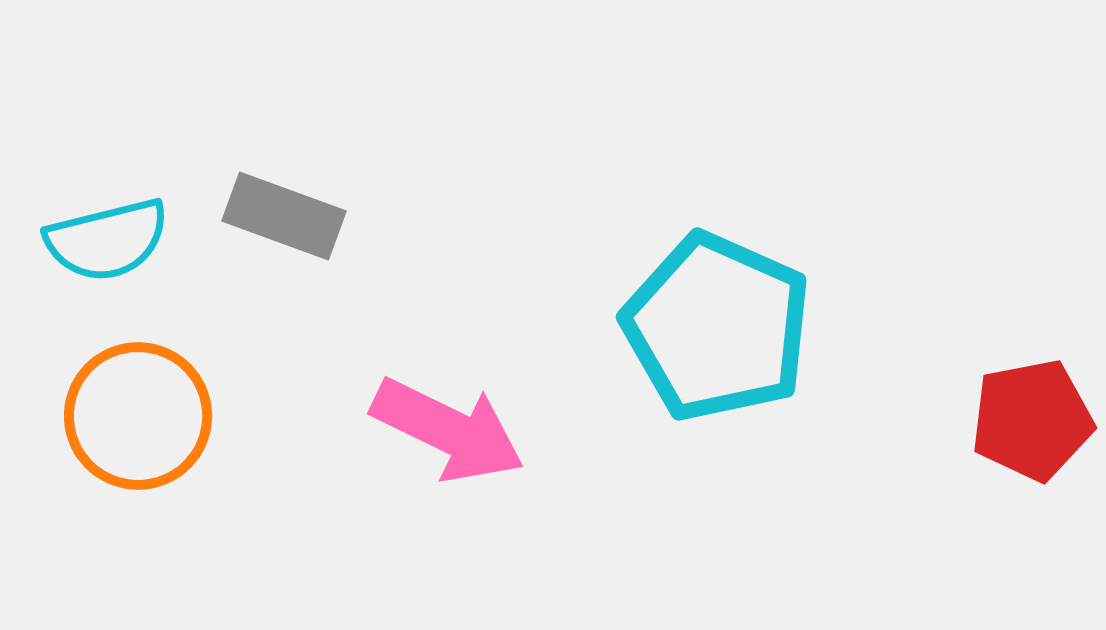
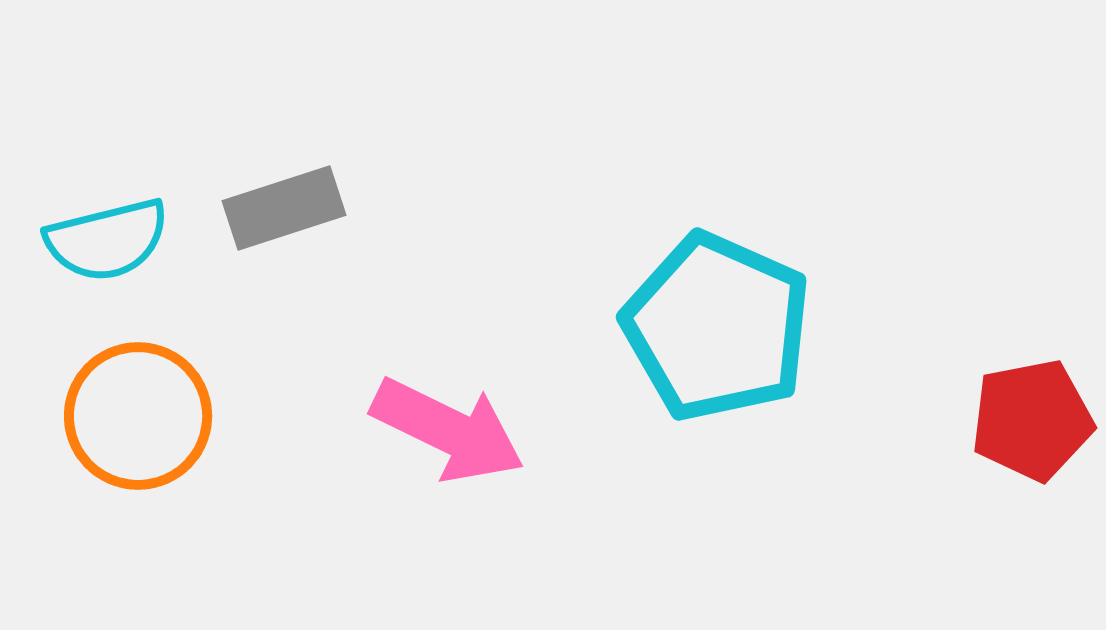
gray rectangle: moved 8 px up; rotated 38 degrees counterclockwise
